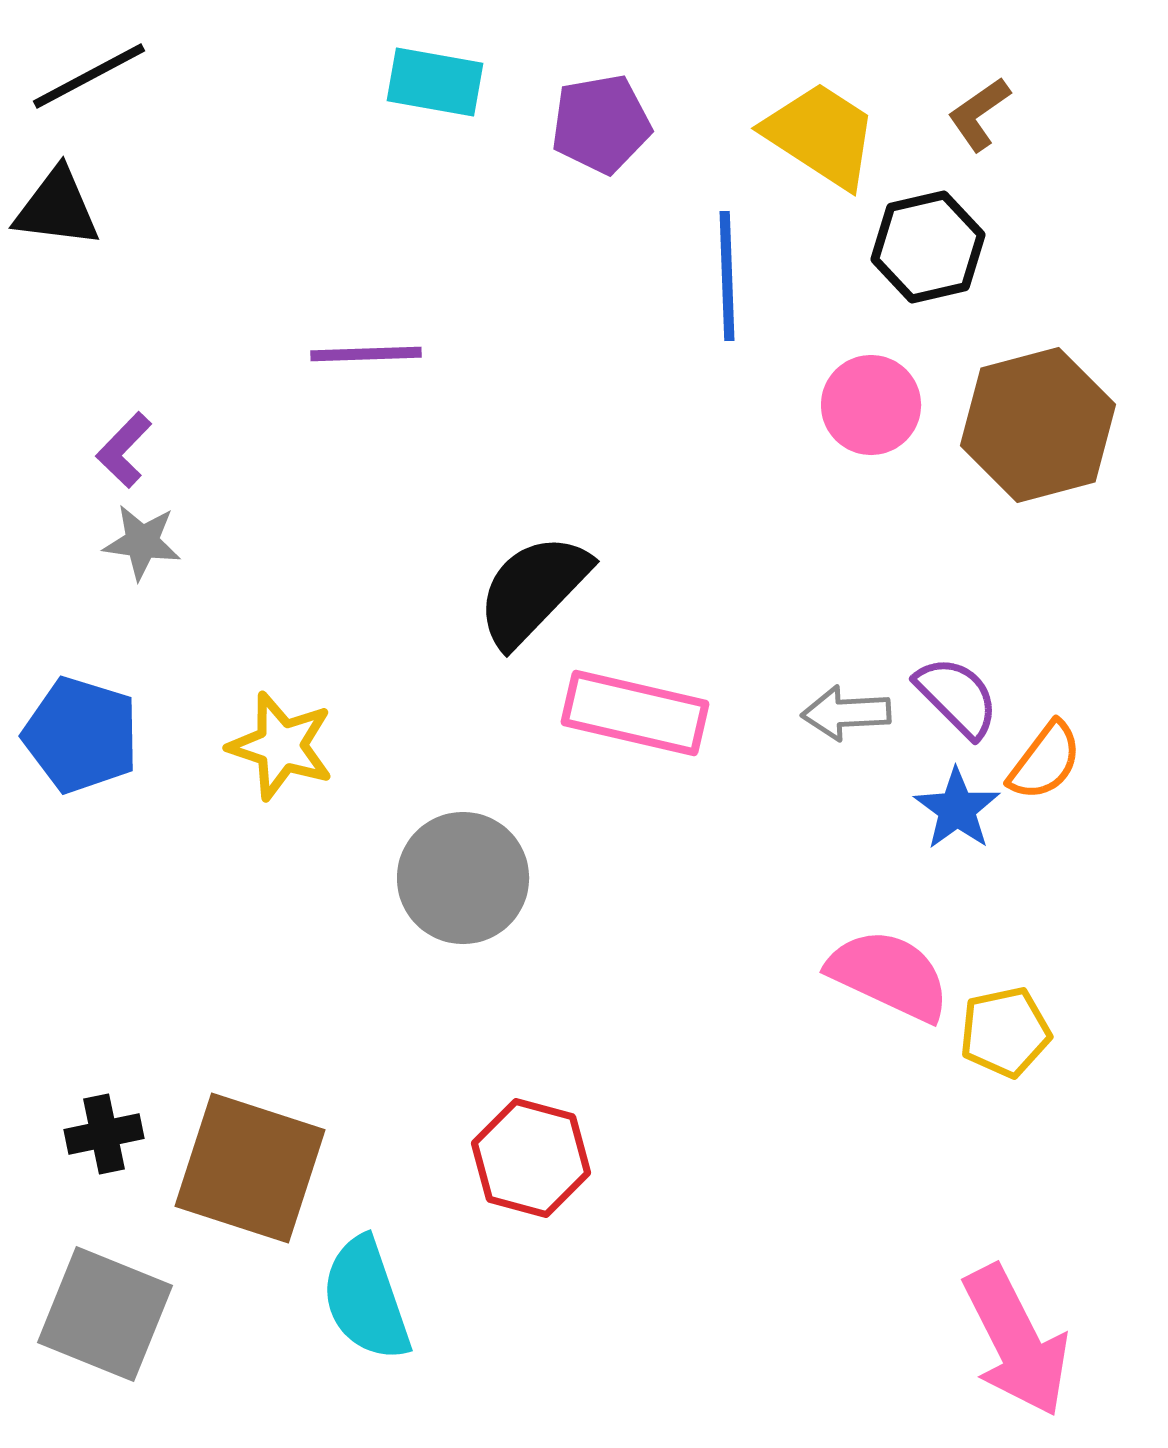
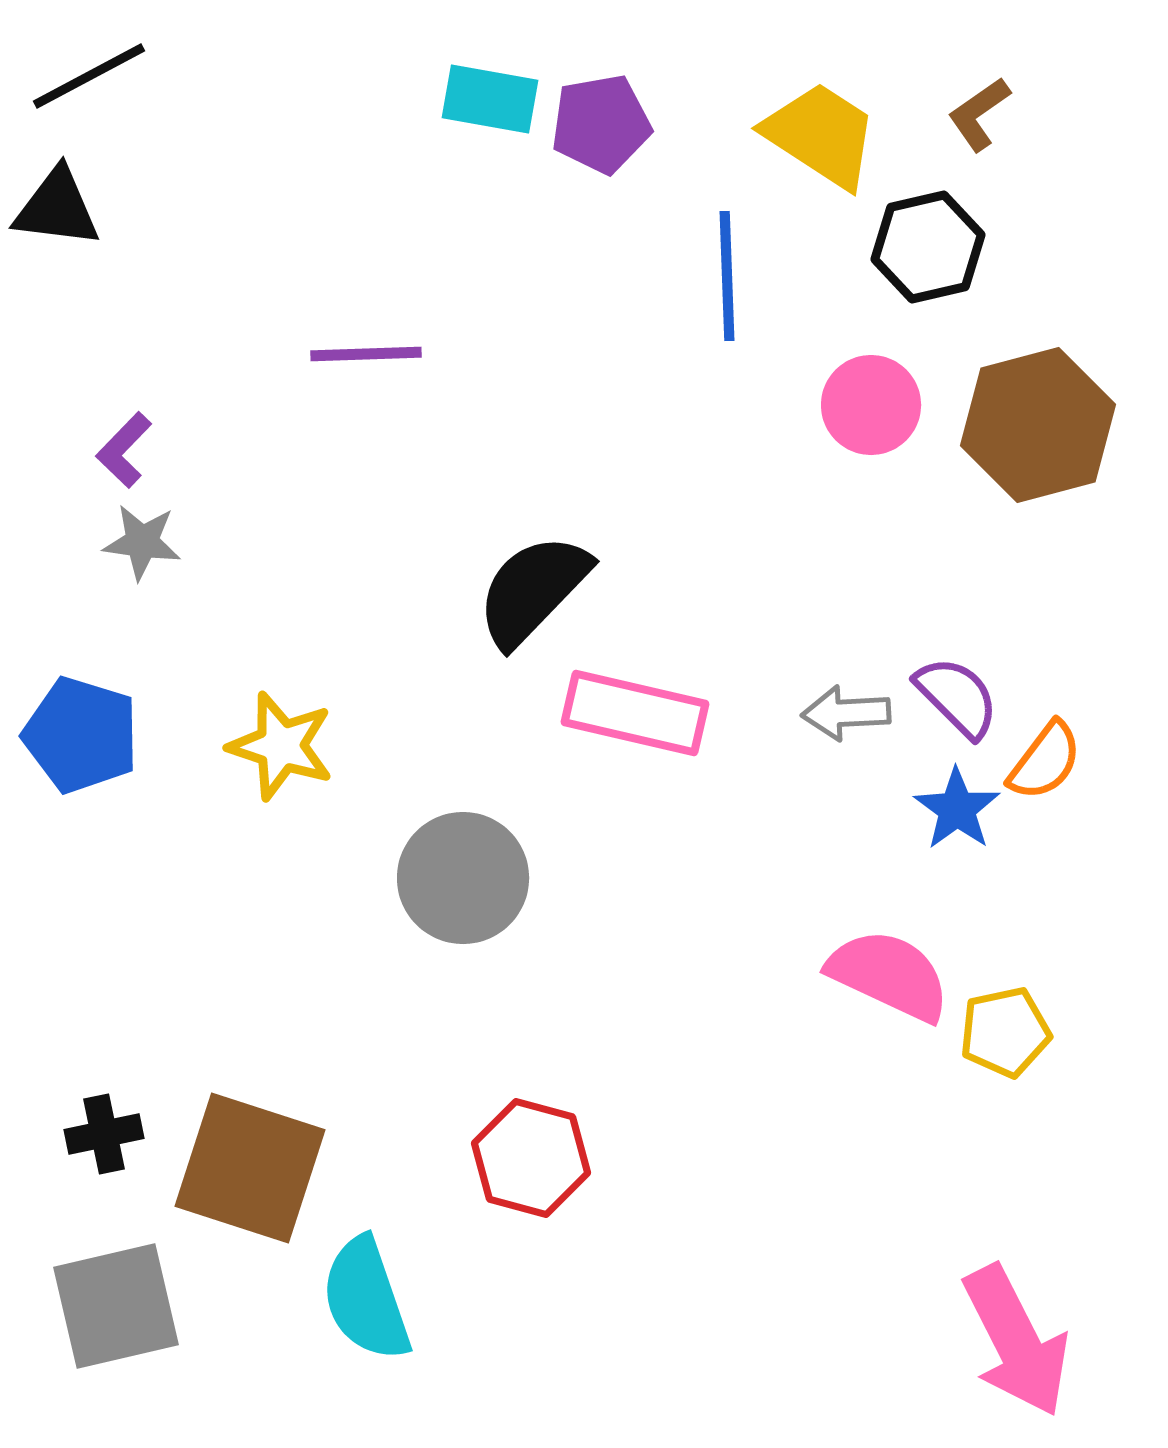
cyan rectangle: moved 55 px right, 17 px down
gray square: moved 11 px right, 8 px up; rotated 35 degrees counterclockwise
